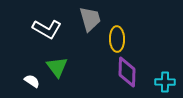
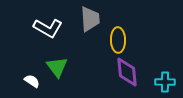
gray trapezoid: rotated 12 degrees clockwise
white L-shape: moved 1 px right, 1 px up
yellow ellipse: moved 1 px right, 1 px down
purple diamond: rotated 8 degrees counterclockwise
